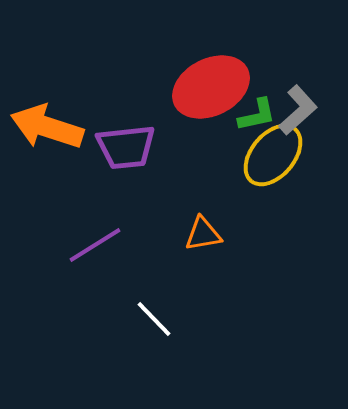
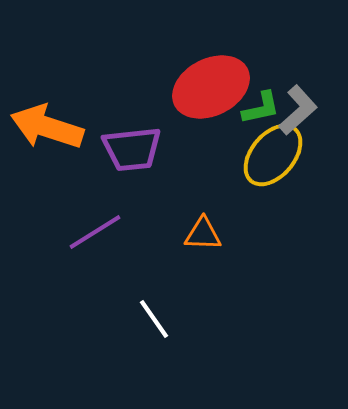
green L-shape: moved 4 px right, 7 px up
purple trapezoid: moved 6 px right, 2 px down
orange triangle: rotated 12 degrees clockwise
purple line: moved 13 px up
white line: rotated 9 degrees clockwise
